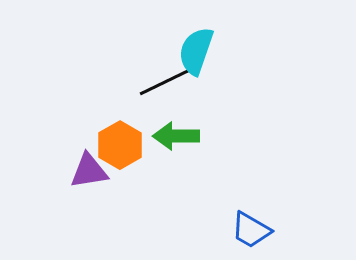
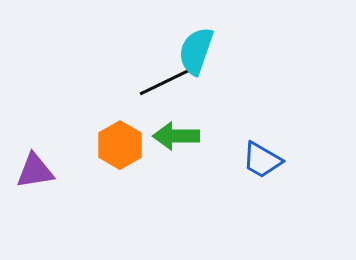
purple triangle: moved 54 px left
blue trapezoid: moved 11 px right, 70 px up
